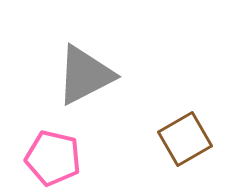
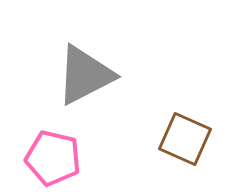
brown square: rotated 36 degrees counterclockwise
